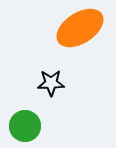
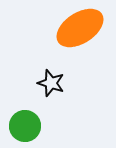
black star: rotated 20 degrees clockwise
